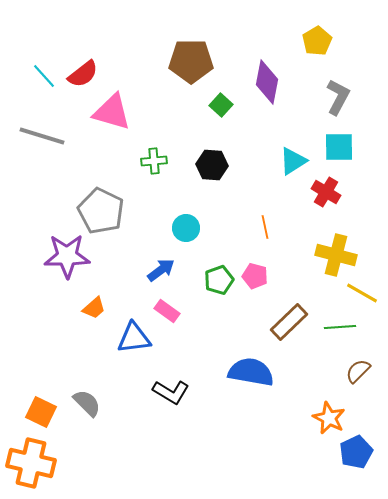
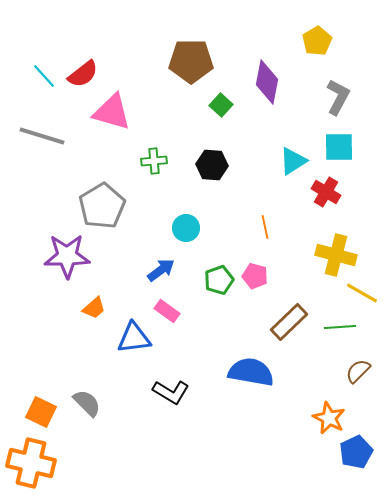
gray pentagon: moved 1 px right, 5 px up; rotated 15 degrees clockwise
